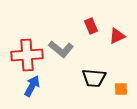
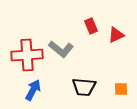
red triangle: moved 1 px left, 1 px up
black trapezoid: moved 10 px left, 9 px down
blue arrow: moved 1 px right, 4 px down
